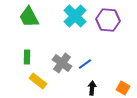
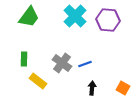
green trapezoid: rotated 115 degrees counterclockwise
green rectangle: moved 3 px left, 2 px down
blue line: rotated 16 degrees clockwise
